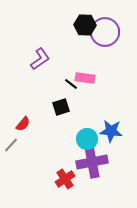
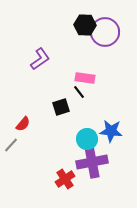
black line: moved 8 px right, 8 px down; rotated 16 degrees clockwise
